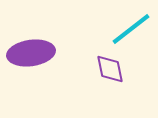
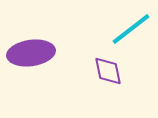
purple diamond: moved 2 px left, 2 px down
